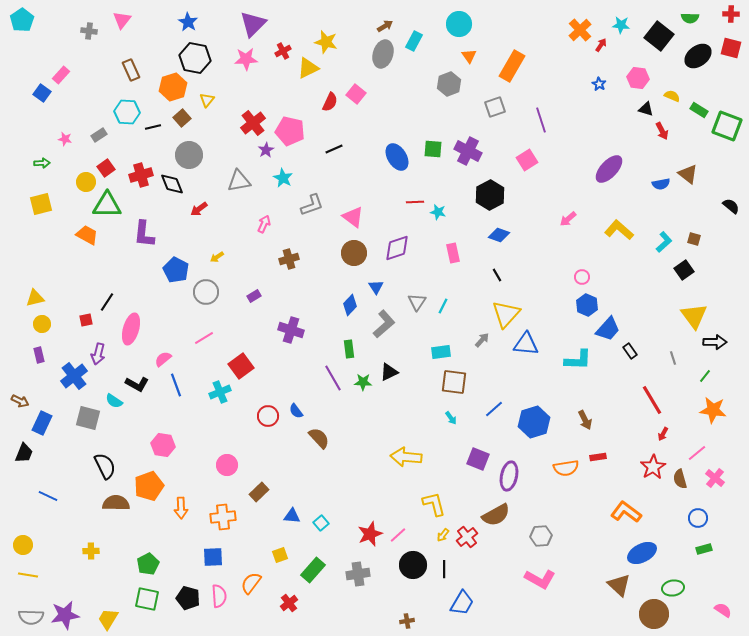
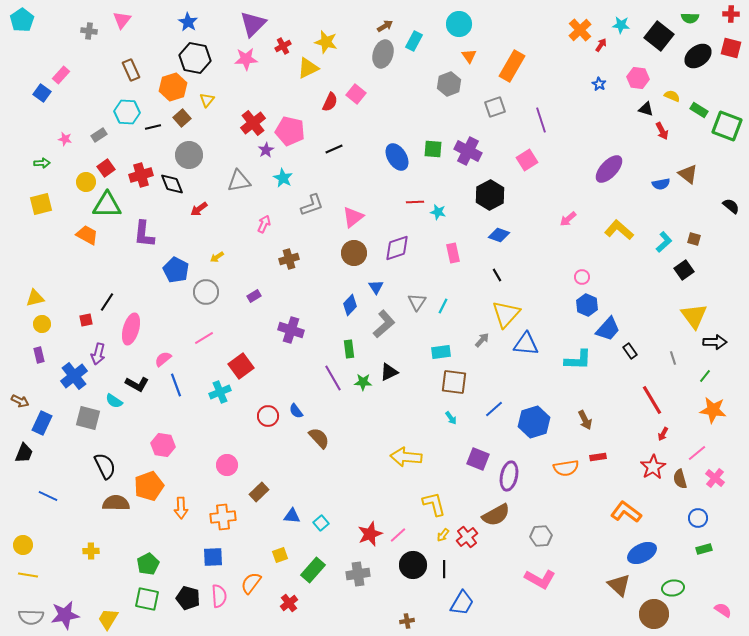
red cross at (283, 51): moved 5 px up
pink triangle at (353, 217): rotated 45 degrees clockwise
